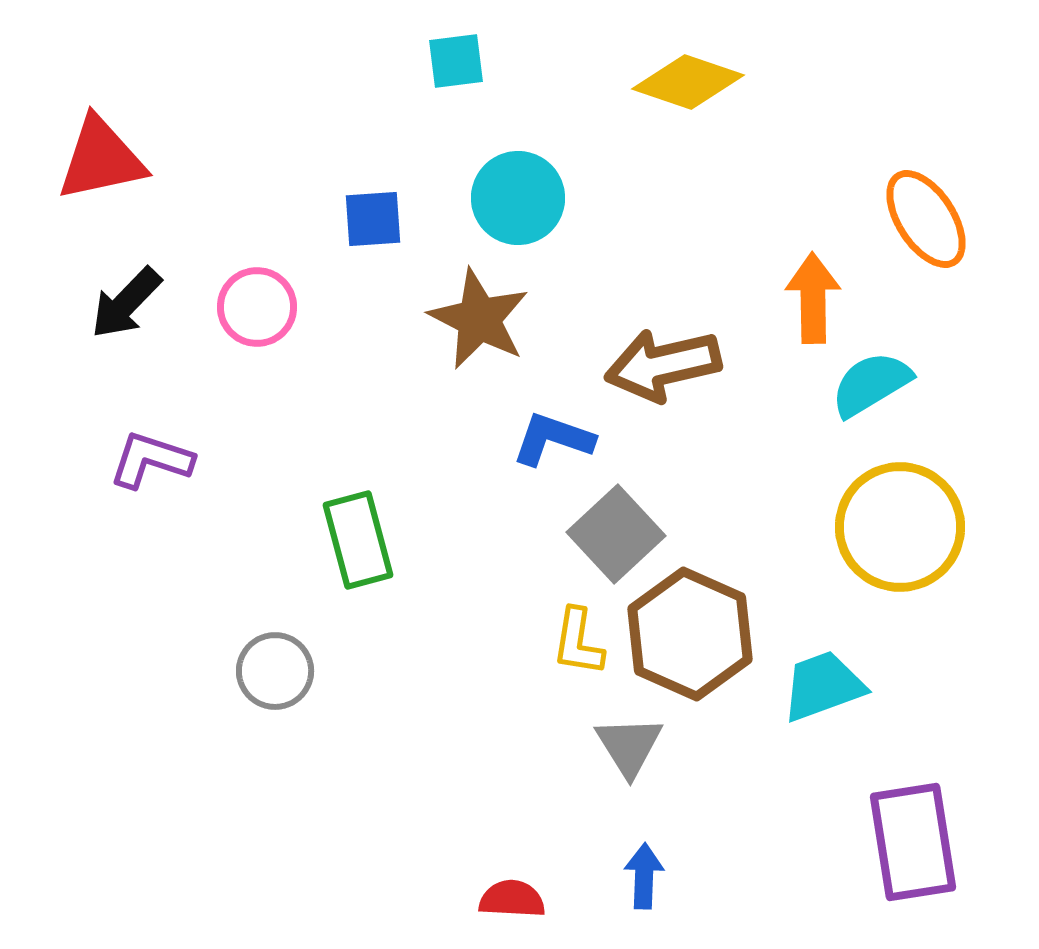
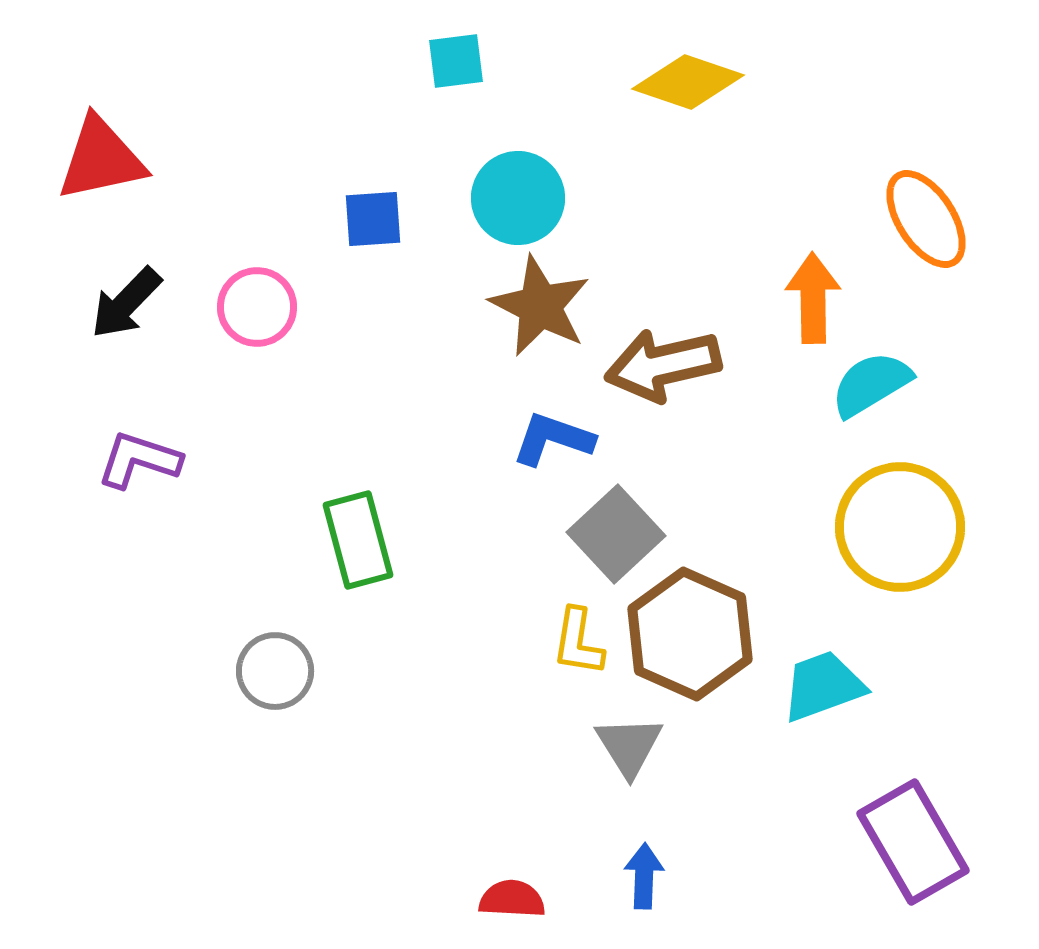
brown star: moved 61 px right, 13 px up
purple L-shape: moved 12 px left
purple rectangle: rotated 21 degrees counterclockwise
